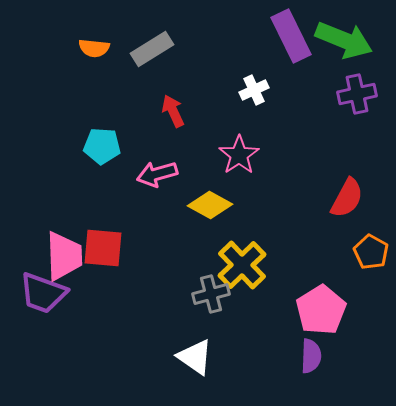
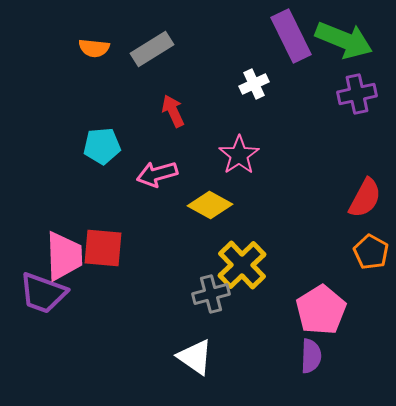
white cross: moved 6 px up
cyan pentagon: rotated 9 degrees counterclockwise
red semicircle: moved 18 px right
